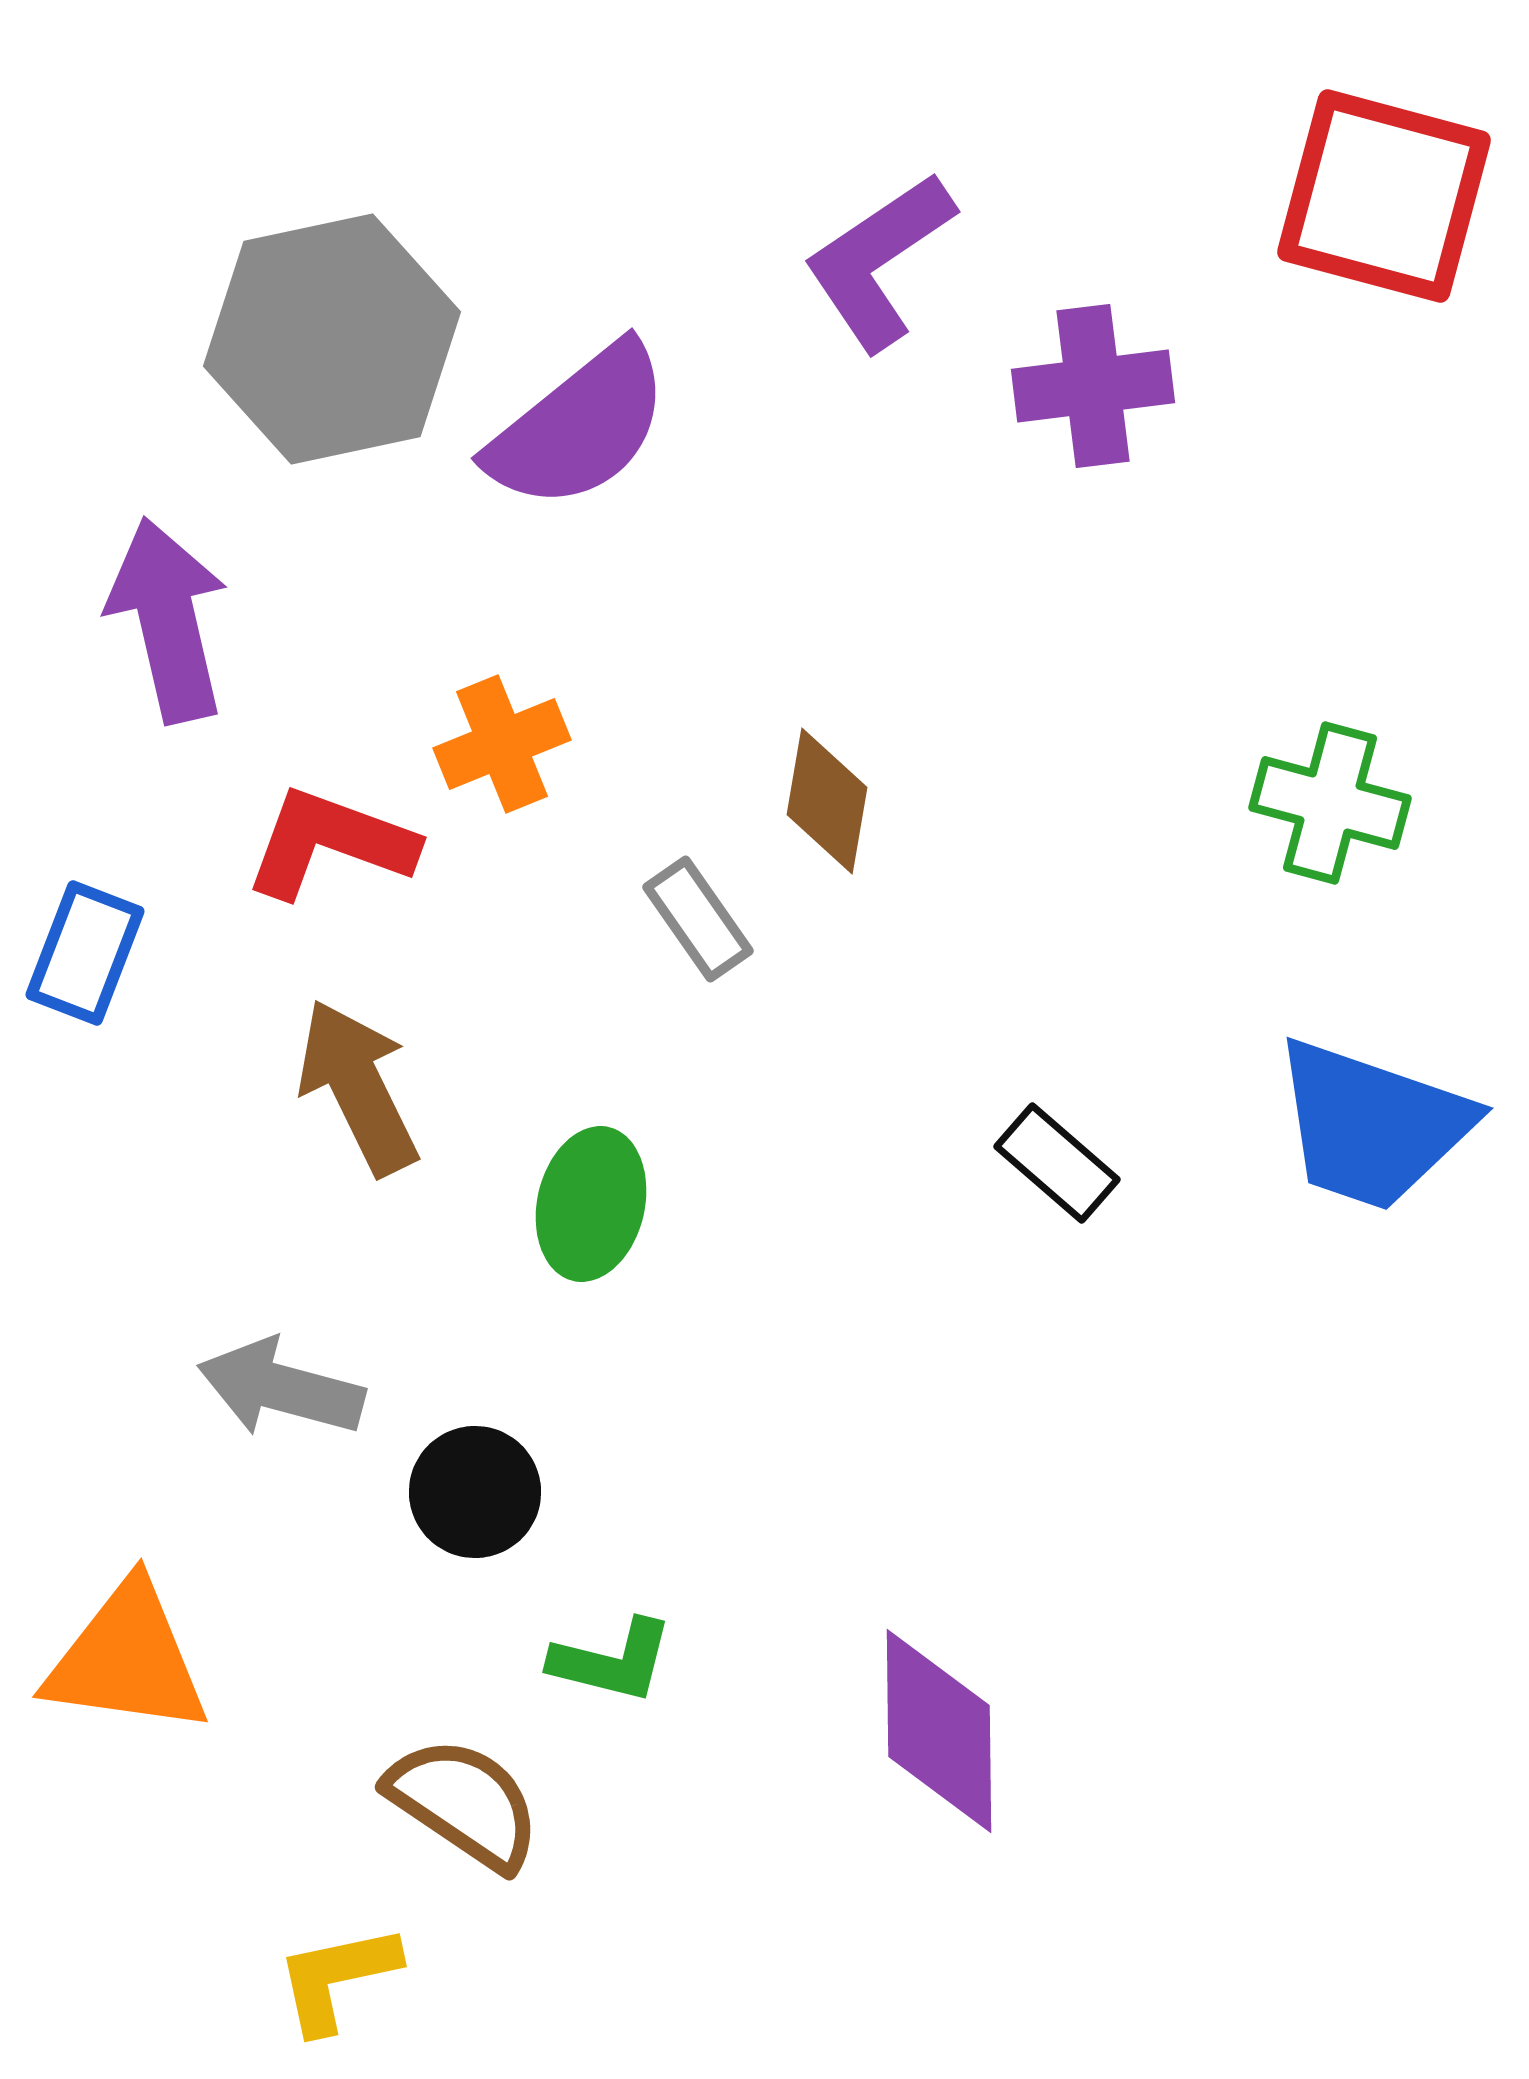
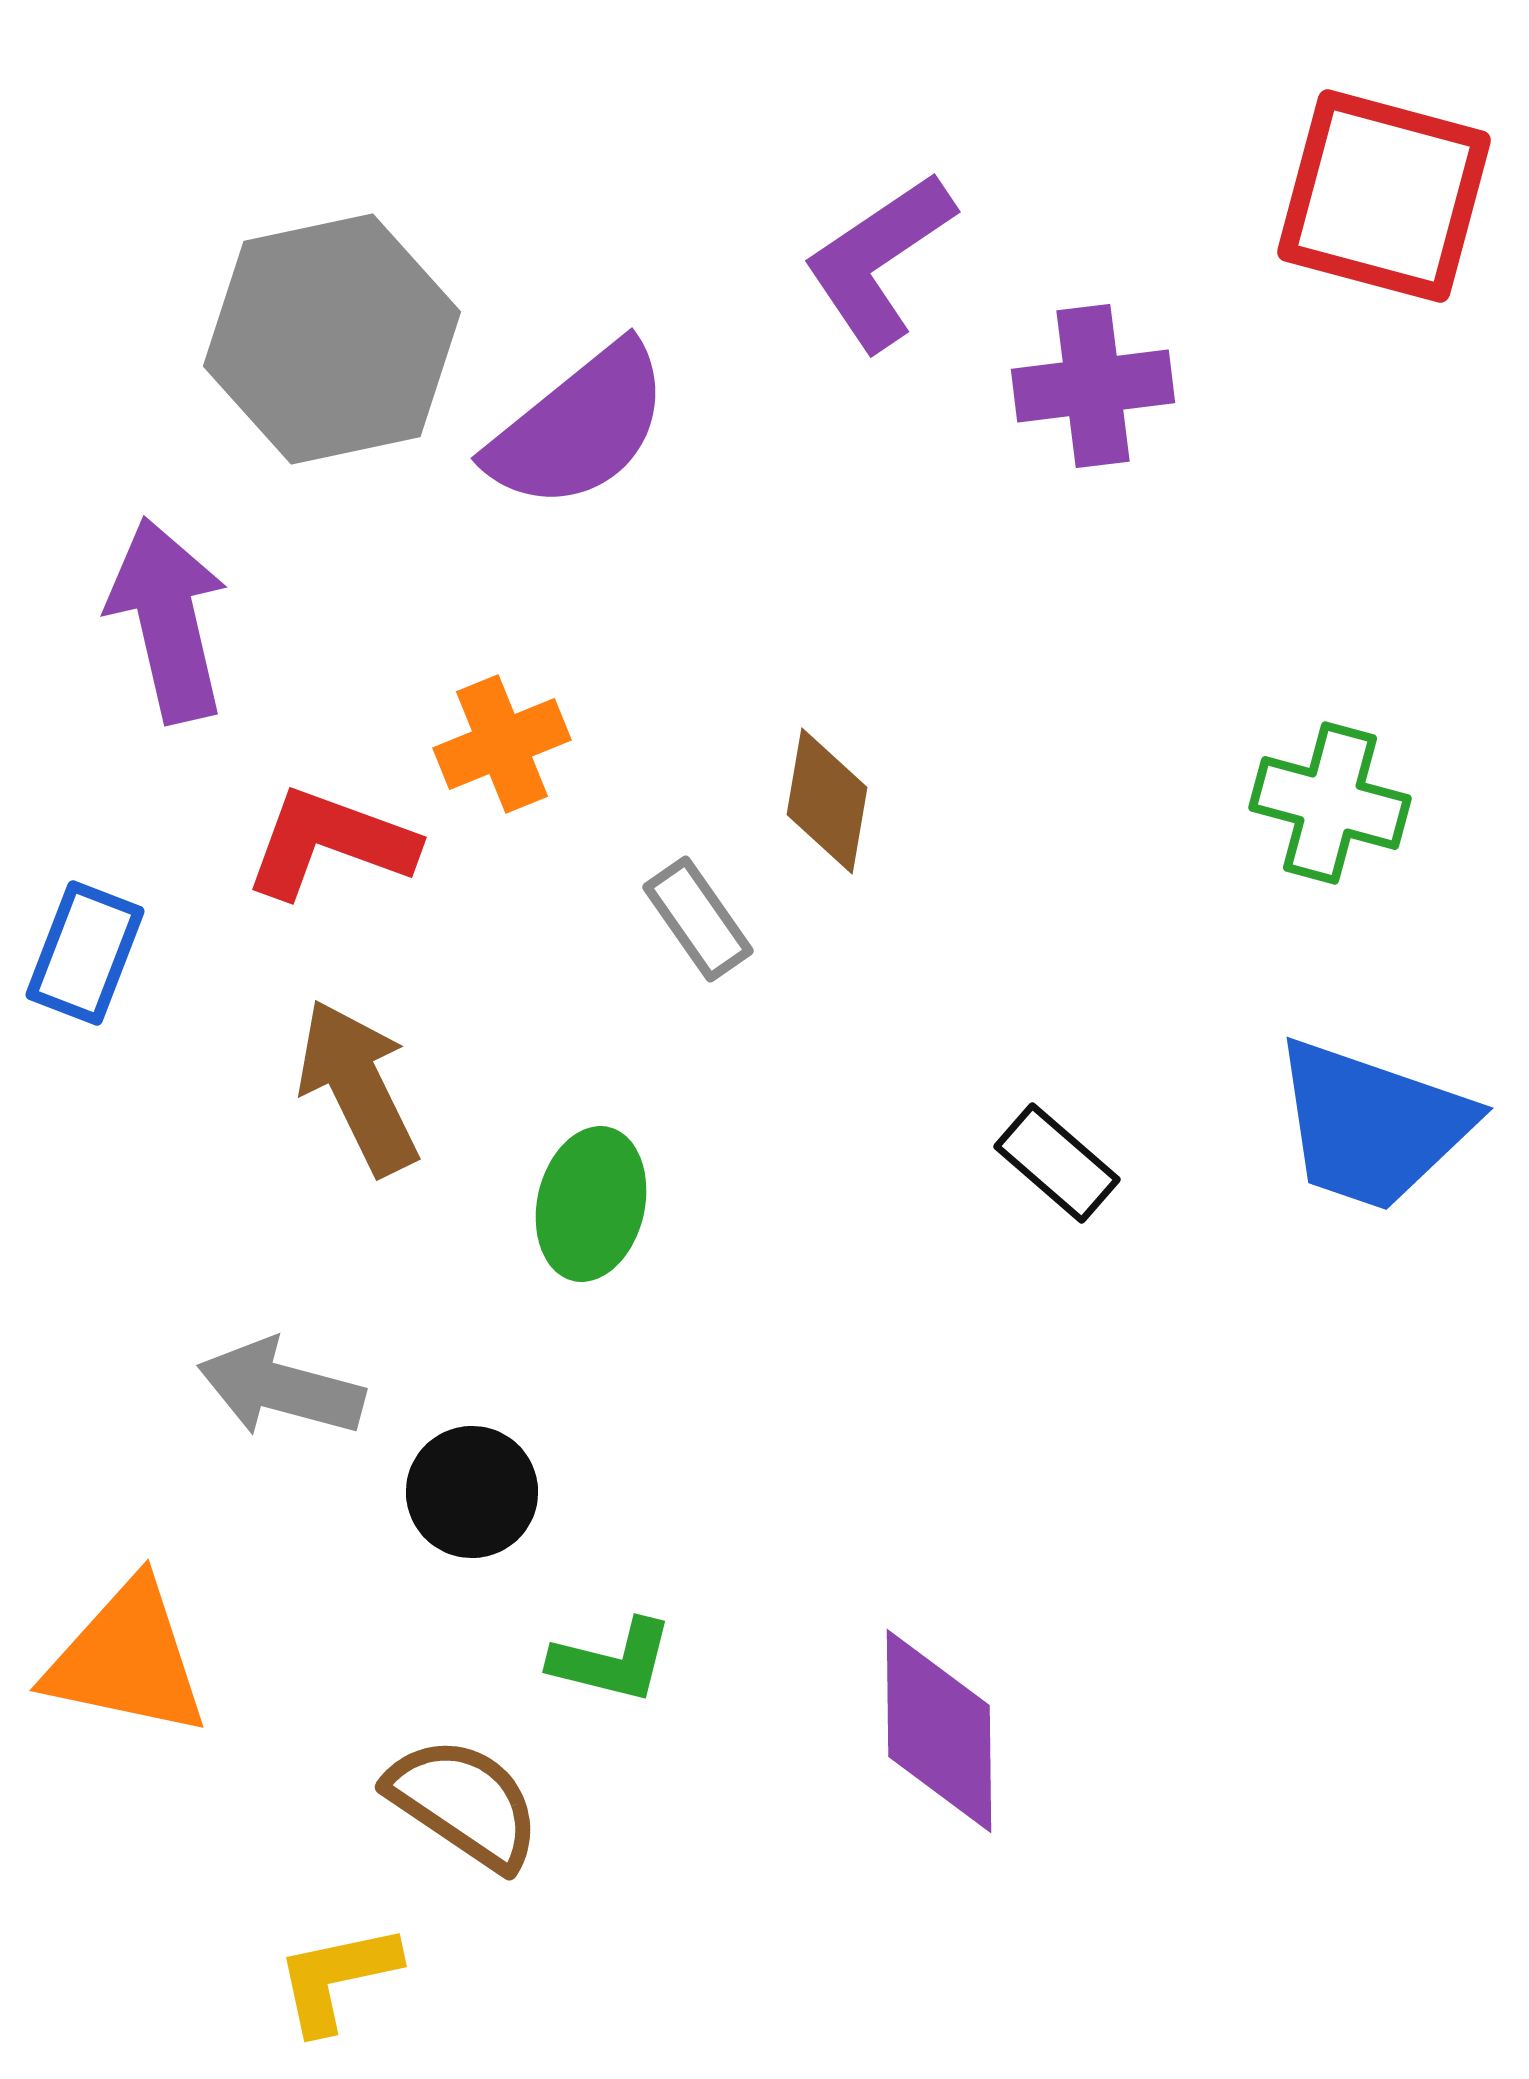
black circle: moved 3 px left
orange triangle: rotated 4 degrees clockwise
